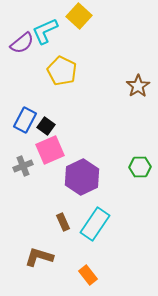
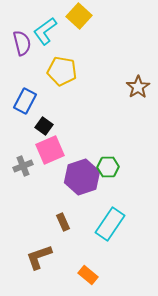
cyan L-shape: rotated 12 degrees counterclockwise
purple semicircle: rotated 65 degrees counterclockwise
yellow pentagon: rotated 16 degrees counterclockwise
brown star: moved 1 px down
blue rectangle: moved 19 px up
black square: moved 2 px left
green hexagon: moved 32 px left
purple hexagon: rotated 8 degrees clockwise
cyan rectangle: moved 15 px right
brown L-shape: rotated 36 degrees counterclockwise
orange rectangle: rotated 12 degrees counterclockwise
